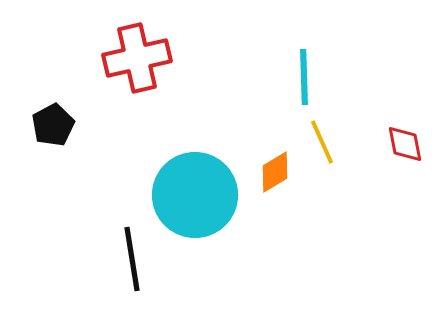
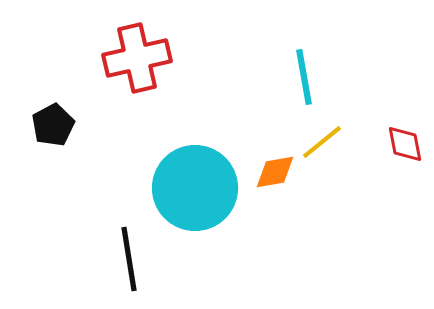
cyan line: rotated 8 degrees counterclockwise
yellow line: rotated 75 degrees clockwise
orange diamond: rotated 21 degrees clockwise
cyan circle: moved 7 px up
black line: moved 3 px left
